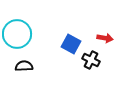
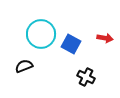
cyan circle: moved 24 px right
black cross: moved 5 px left, 17 px down
black semicircle: rotated 18 degrees counterclockwise
